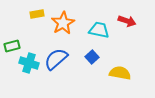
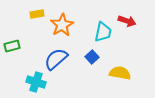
orange star: moved 1 px left, 2 px down
cyan trapezoid: moved 4 px right, 2 px down; rotated 90 degrees clockwise
cyan cross: moved 7 px right, 19 px down
